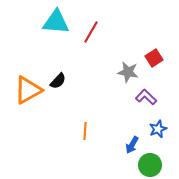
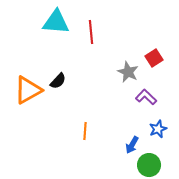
red line: rotated 35 degrees counterclockwise
gray star: rotated 15 degrees clockwise
green circle: moved 1 px left
